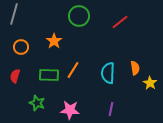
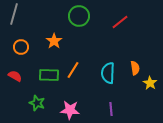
red semicircle: rotated 104 degrees clockwise
purple line: rotated 16 degrees counterclockwise
